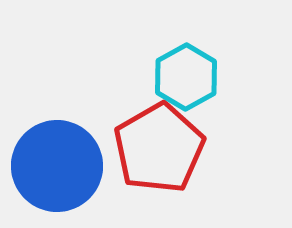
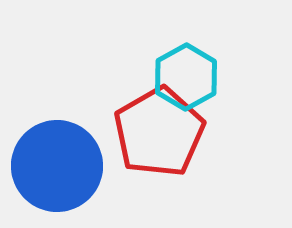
red pentagon: moved 16 px up
